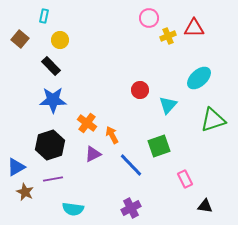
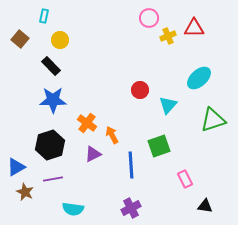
blue line: rotated 40 degrees clockwise
